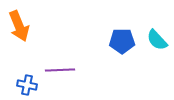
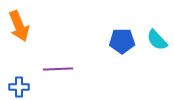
purple line: moved 2 px left, 1 px up
blue cross: moved 8 px left, 2 px down; rotated 12 degrees counterclockwise
